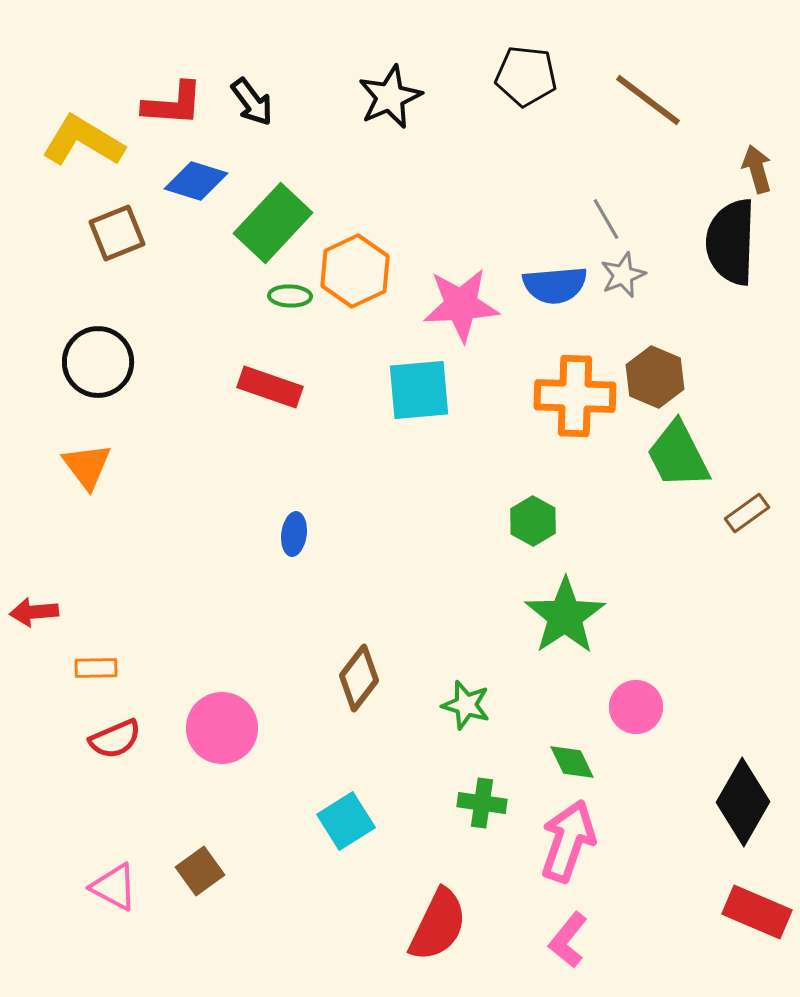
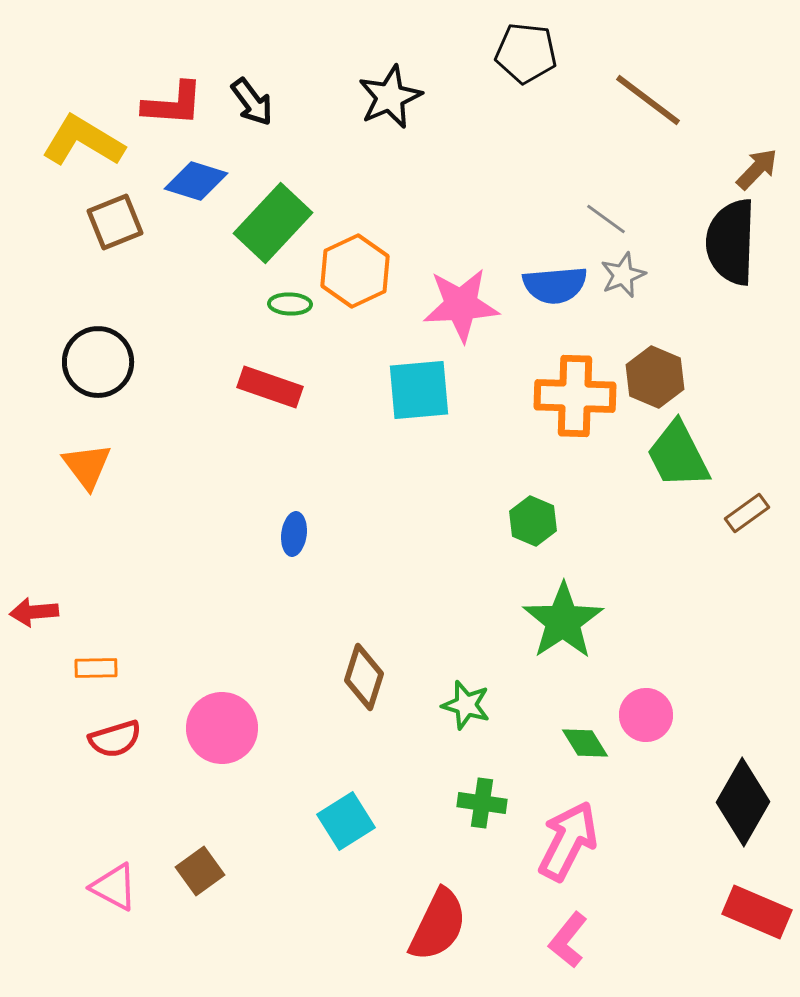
black pentagon at (526, 76): moved 23 px up
brown arrow at (757, 169): rotated 60 degrees clockwise
gray line at (606, 219): rotated 24 degrees counterclockwise
brown square at (117, 233): moved 2 px left, 11 px up
green ellipse at (290, 296): moved 8 px down
green hexagon at (533, 521): rotated 6 degrees counterclockwise
green star at (565, 616): moved 2 px left, 5 px down
brown diamond at (359, 678): moved 5 px right, 1 px up; rotated 20 degrees counterclockwise
pink circle at (636, 707): moved 10 px right, 8 px down
red semicircle at (115, 739): rotated 6 degrees clockwise
green diamond at (572, 762): moved 13 px right, 19 px up; rotated 6 degrees counterclockwise
pink arrow at (568, 841): rotated 8 degrees clockwise
